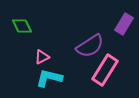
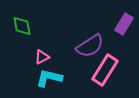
green diamond: rotated 15 degrees clockwise
